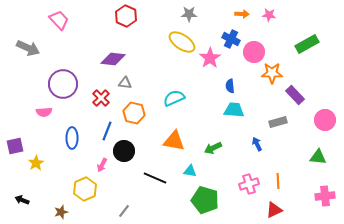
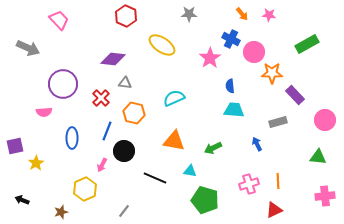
orange arrow at (242, 14): rotated 48 degrees clockwise
yellow ellipse at (182, 42): moved 20 px left, 3 px down
